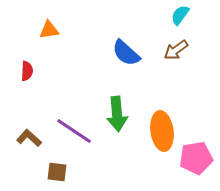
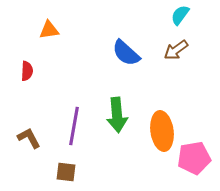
green arrow: moved 1 px down
purple line: moved 5 px up; rotated 66 degrees clockwise
brown L-shape: rotated 20 degrees clockwise
pink pentagon: moved 2 px left
brown square: moved 9 px right
